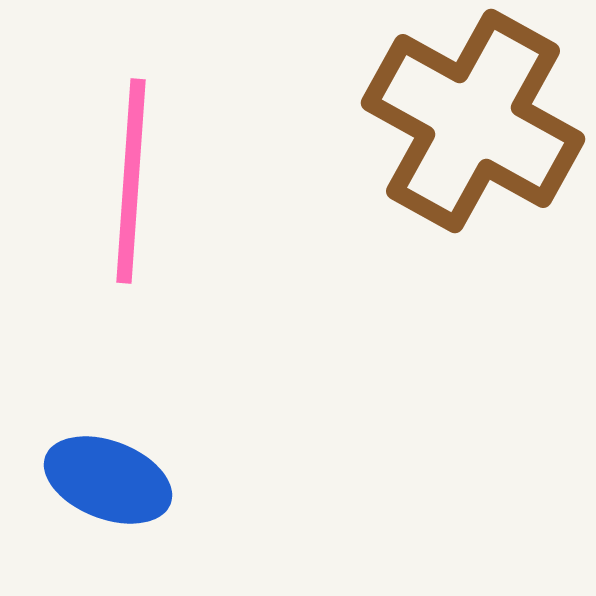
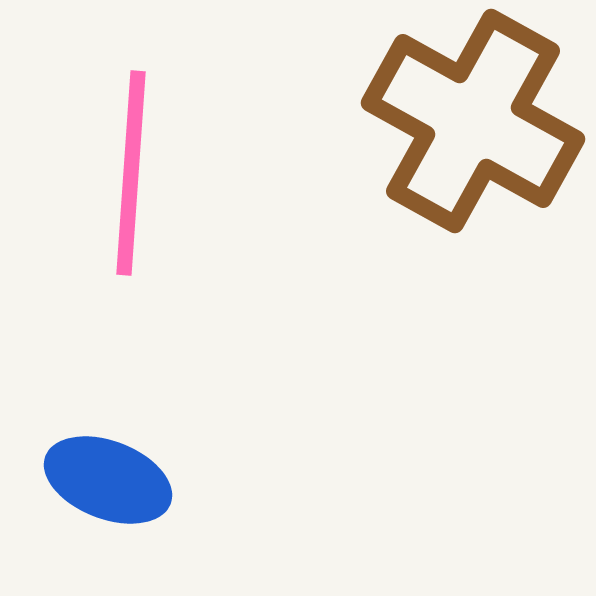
pink line: moved 8 px up
